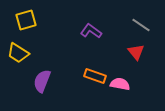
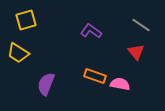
purple semicircle: moved 4 px right, 3 px down
